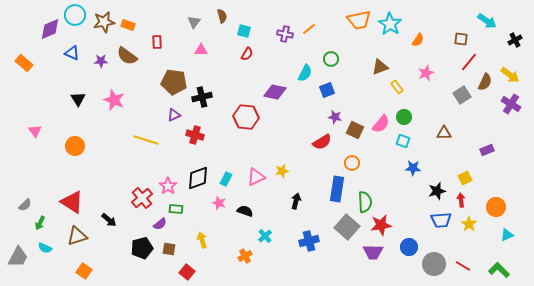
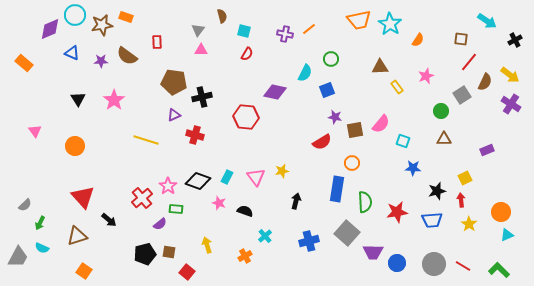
brown star at (104, 22): moved 2 px left, 3 px down
gray triangle at (194, 22): moved 4 px right, 8 px down
orange rectangle at (128, 25): moved 2 px left, 8 px up
brown triangle at (380, 67): rotated 18 degrees clockwise
pink star at (426, 73): moved 3 px down
pink star at (114, 100): rotated 15 degrees clockwise
green circle at (404, 117): moved 37 px right, 6 px up
brown square at (355, 130): rotated 36 degrees counterclockwise
brown triangle at (444, 133): moved 6 px down
pink triangle at (256, 177): rotated 42 degrees counterclockwise
black diamond at (198, 178): moved 3 px down; rotated 40 degrees clockwise
cyan rectangle at (226, 179): moved 1 px right, 2 px up
red triangle at (72, 202): moved 11 px right, 5 px up; rotated 15 degrees clockwise
orange circle at (496, 207): moved 5 px right, 5 px down
blue trapezoid at (441, 220): moved 9 px left
red star at (381, 225): moved 16 px right, 13 px up
gray square at (347, 227): moved 6 px down
yellow arrow at (202, 240): moved 5 px right, 5 px down
blue circle at (409, 247): moved 12 px left, 16 px down
cyan semicircle at (45, 248): moved 3 px left
black pentagon at (142, 248): moved 3 px right, 6 px down
brown square at (169, 249): moved 3 px down
